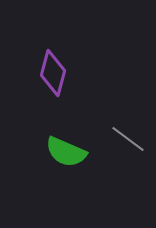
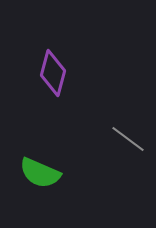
green semicircle: moved 26 px left, 21 px down
